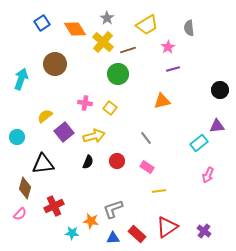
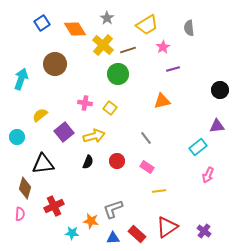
yellow cross: moved 3 px down
pink star: moved 5 px left
yellow semicircle: moved 5 px left, 1 px up
cyan rectangle: moved 1 px left, 4 px down
pink semicircle: rotated 40 degrees counterclockwise
